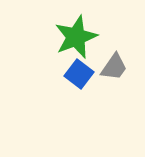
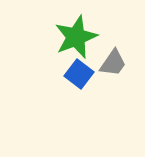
gray trapezoid: moved 1 px left, 4 px up
